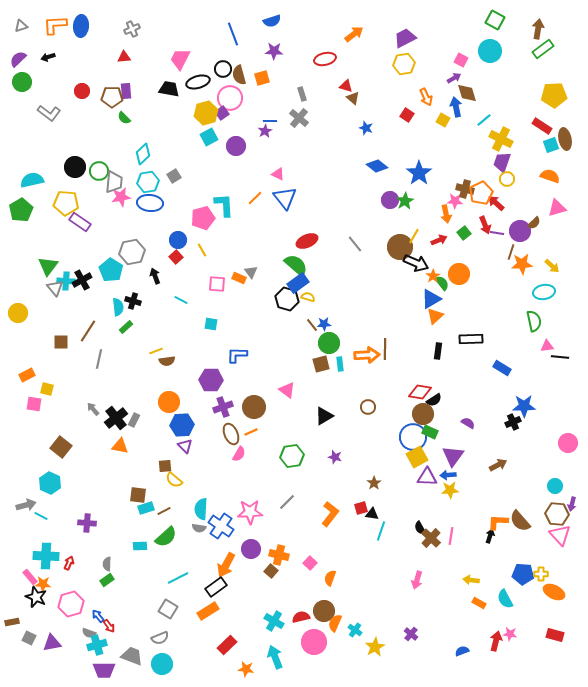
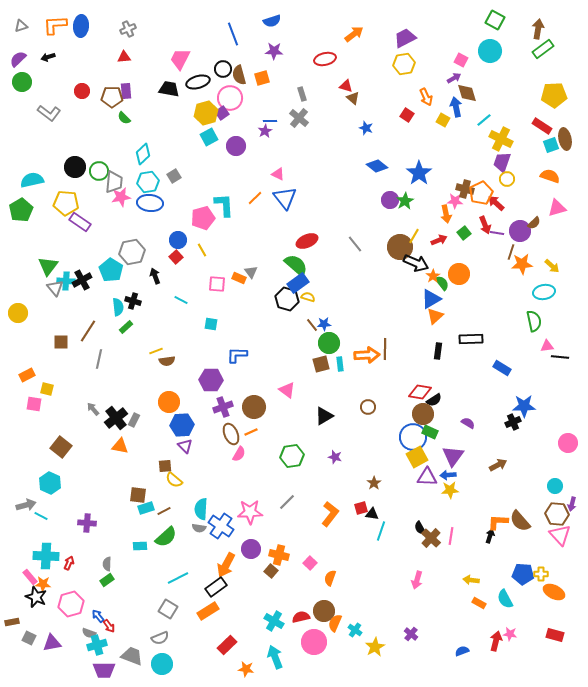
gray cross at (132, 29): moved 4 px left
